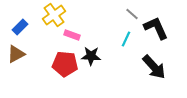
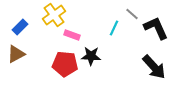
cyan line: moved 12 px left, 11 px up
